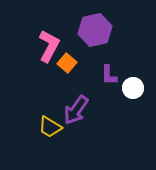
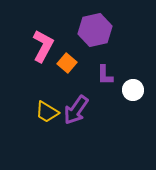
pink L-shape: moved 6 px left
purple L-shape: moved 4 px left
white circle: moved 2 px down
yellow trapezoid: moved 3 px left, 15 px up
